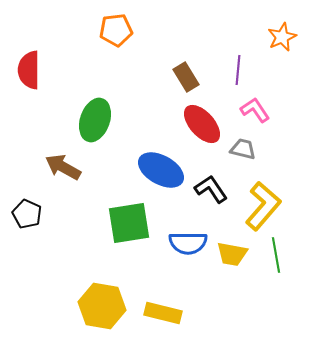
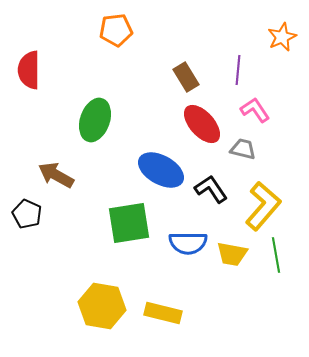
brown arrow: moved 7 px left, 8 px down
